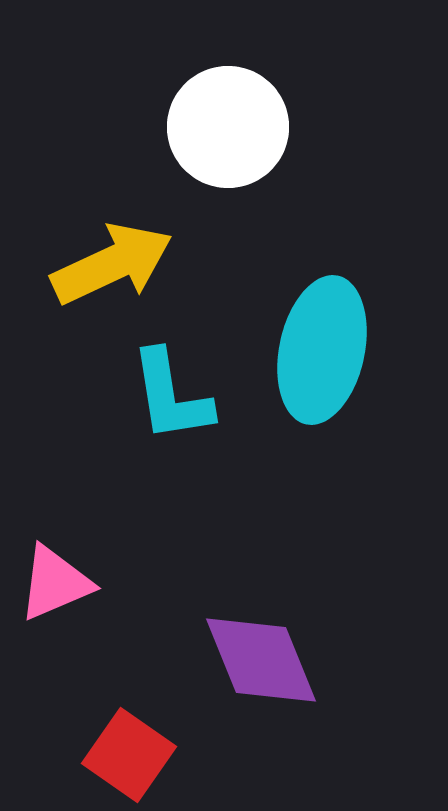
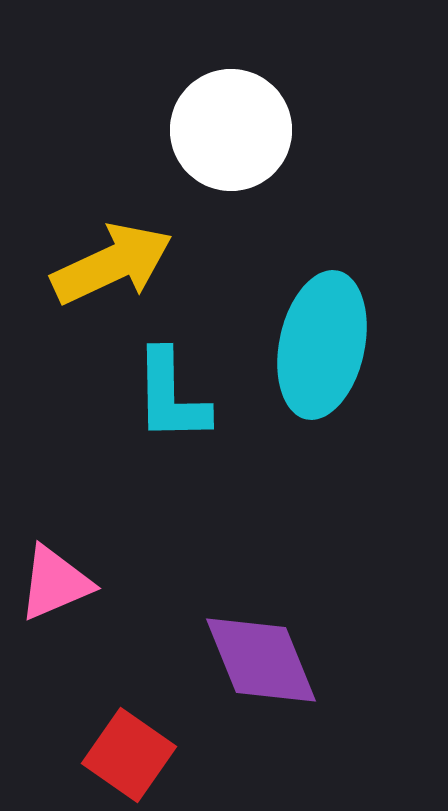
white circle: moved 3 px right, 3 px down
cyan ellipse: moved 5 px up
cyan L-shape: rotated 8 degrees clockwise
